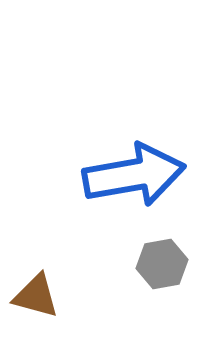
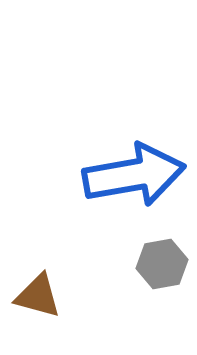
brown triangle: moved 2 px right
